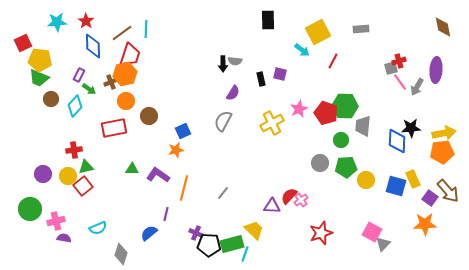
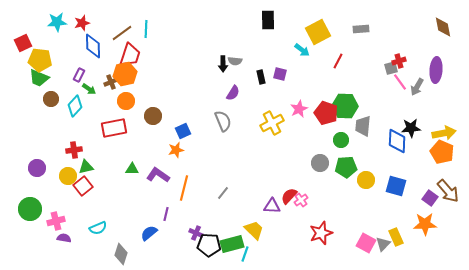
red star at (86, 21): moved 4 px left, 2 px down; rotated 21 degrees clockwise
red line at (333, 61): moved 5 px right
black rectangle at (261, 79): moved 2 px up
brown circle at (149, 116): moved 4 px right
gray semicircle at (223, 121): rotated 130 degrees clockwise
orange pentagon at (442, 152): rotated 30 degrees clockwise
purple circle at (43, 174): moved 6 px left, 6 px up
yellow rectangle at (413, 179): moved 17 px left, 58 px down
pink square at (372, 232): moved 6 px left, 11 px down
